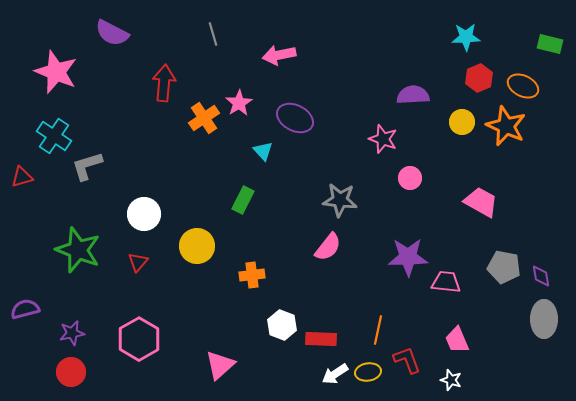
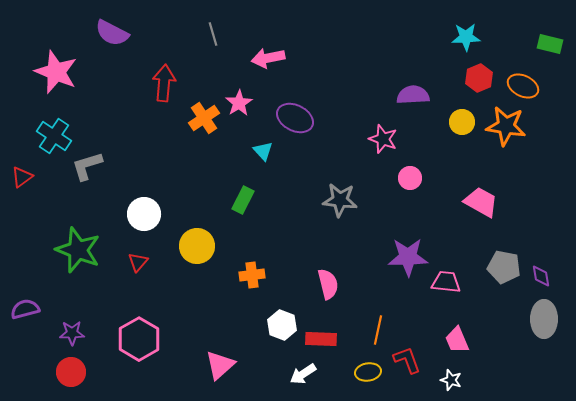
pink arrow at (279, 55): moved 11 px left, 3 px down
orange star at (506, 126): rotated 15 degrees counterclockwise
red triangle at (22, 177): rotated 20 degrees counterclockwise
pink semicircle at (328, 247): moved 37 px down; rotated 52 degrees counterclockwise
purple star at (72, 333): rotated 10 degrees clockwise
white arrow at (335, 374): moved 32 px left
